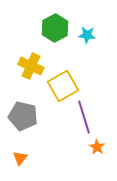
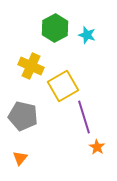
cyan star: rotated 12 degrees clockwise
